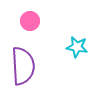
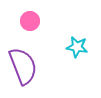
purple semicircle: rotated 18 degrees counterclockwise
